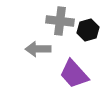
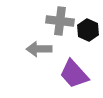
black hexagon: rotated 20 degrees counterclockwise
gray arrow: moved 1 px right
